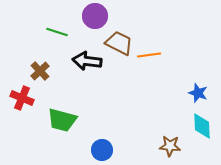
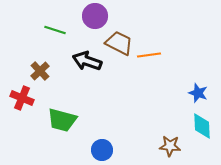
green line: moved 2 px left, 2 px up
black arrow: rotated 12 degrees clockwise
